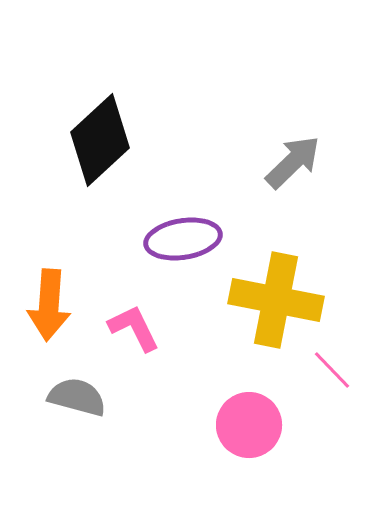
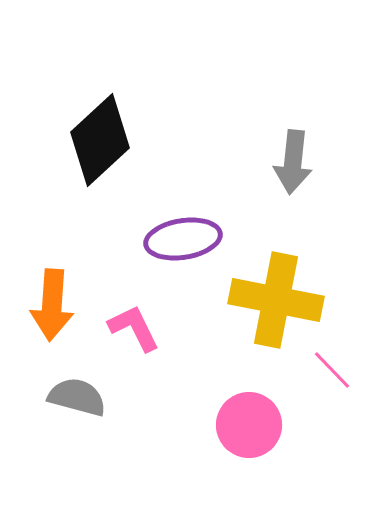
gray arrow: rotated 140 degrees clockwise
orange arrow: moved 3 px right
